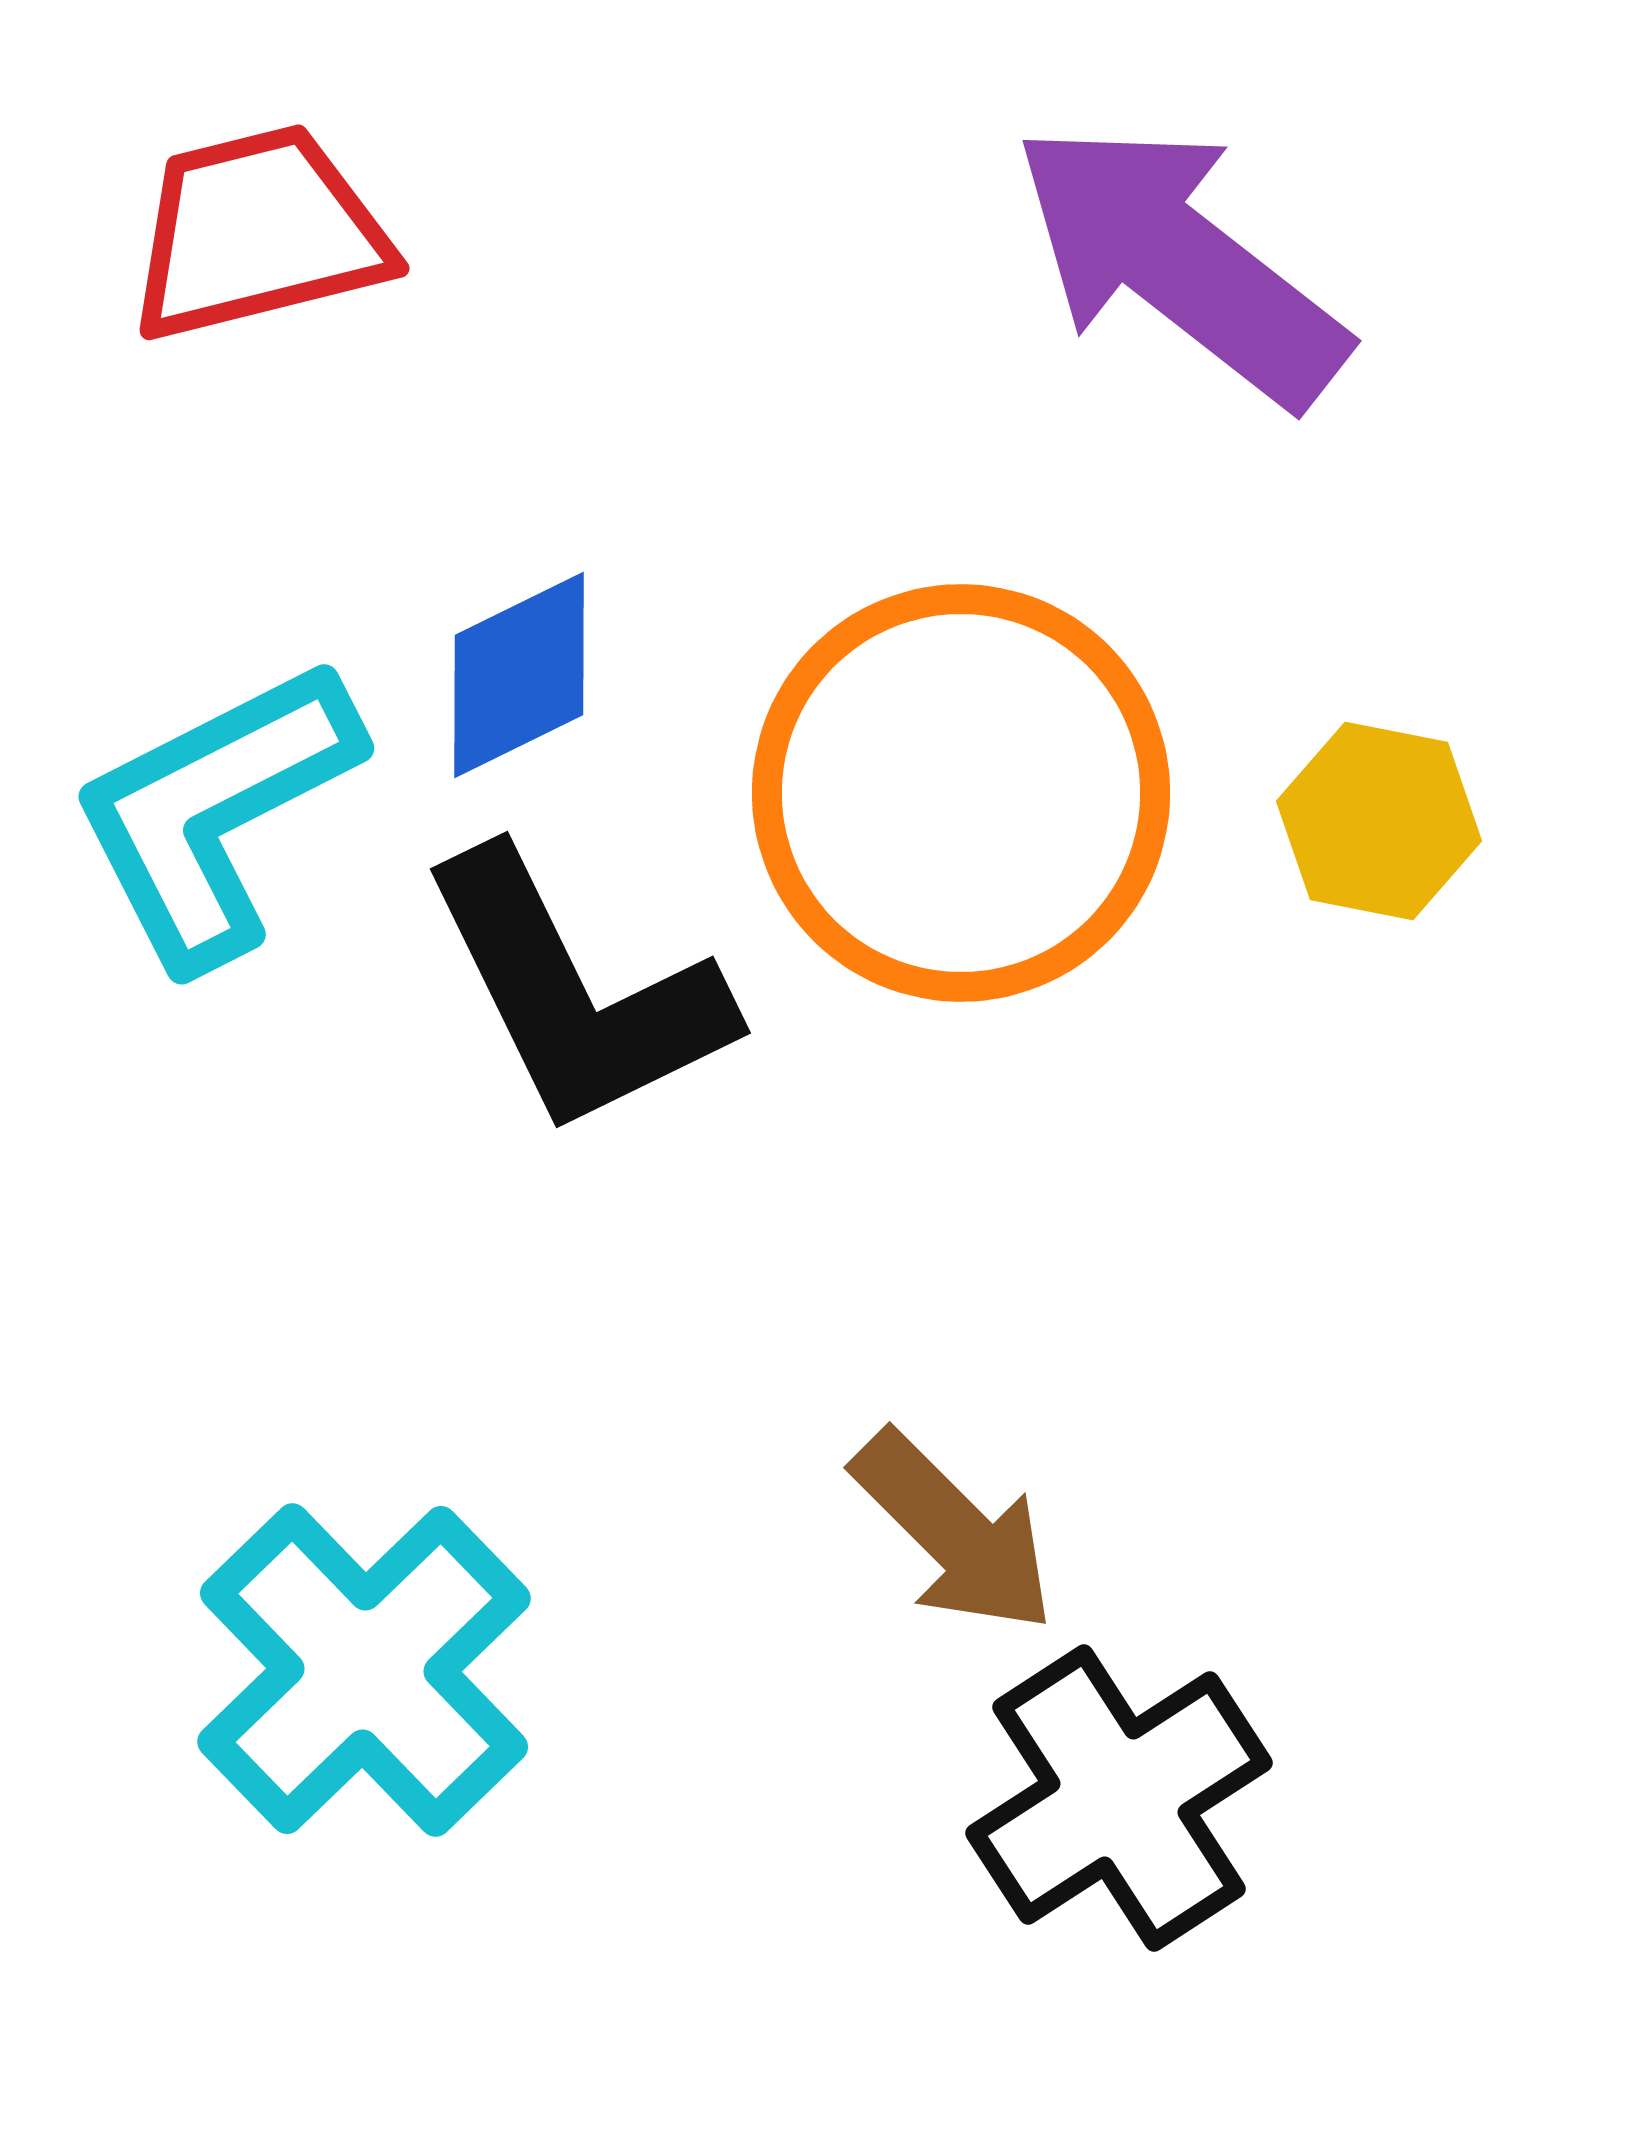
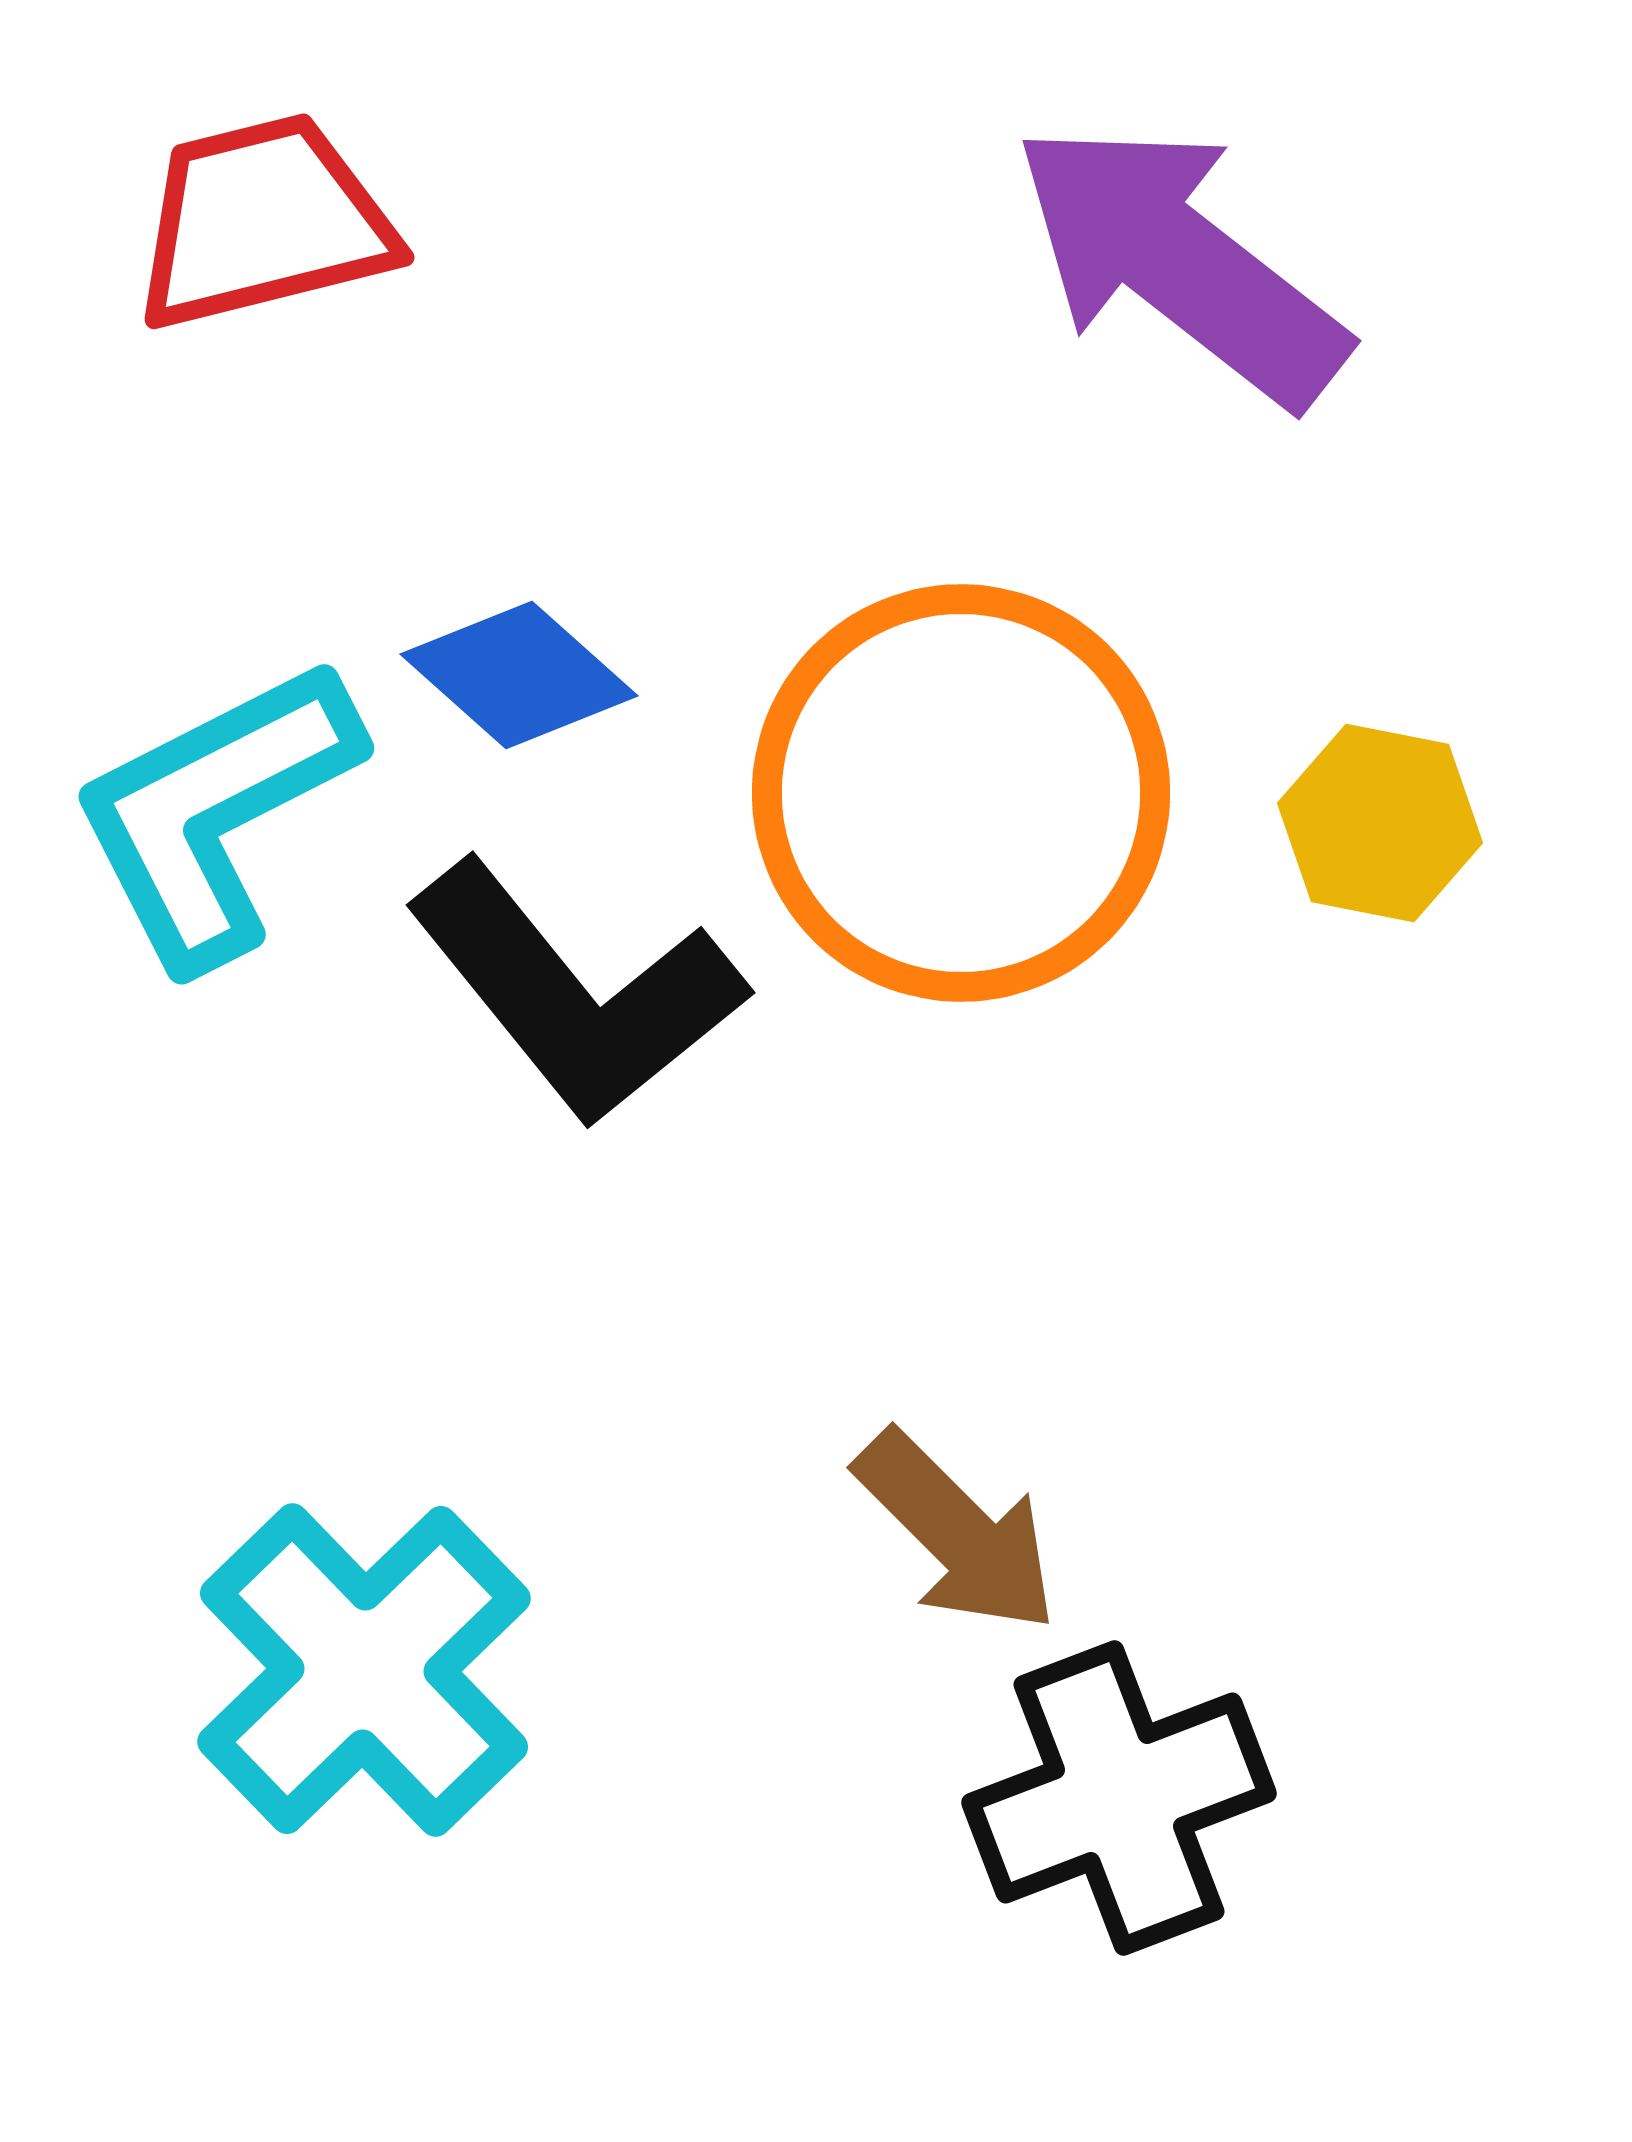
red trapezoid: moved 5 px right, 11 px up
blue diamond: rotated 68 degrees clockwise
yellow hexagon: moved 1 px right, 2 px down
black L-shape: rotated 13 degrees counterclockwise
brown arrow: moved 3 px right
black cross: rotated 12 degrees clockwise
